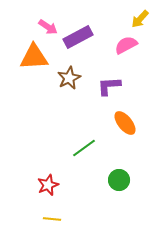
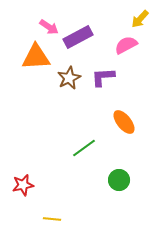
pink arrow: moved 1 px right
orange triangle: moved 2 px right
purple L-shape: moved 6 px left, 9 px up
orange ellipse: moved 1 px left, 1 px up
red star: moved 25 px left; rotated 10 degrees clockwise
